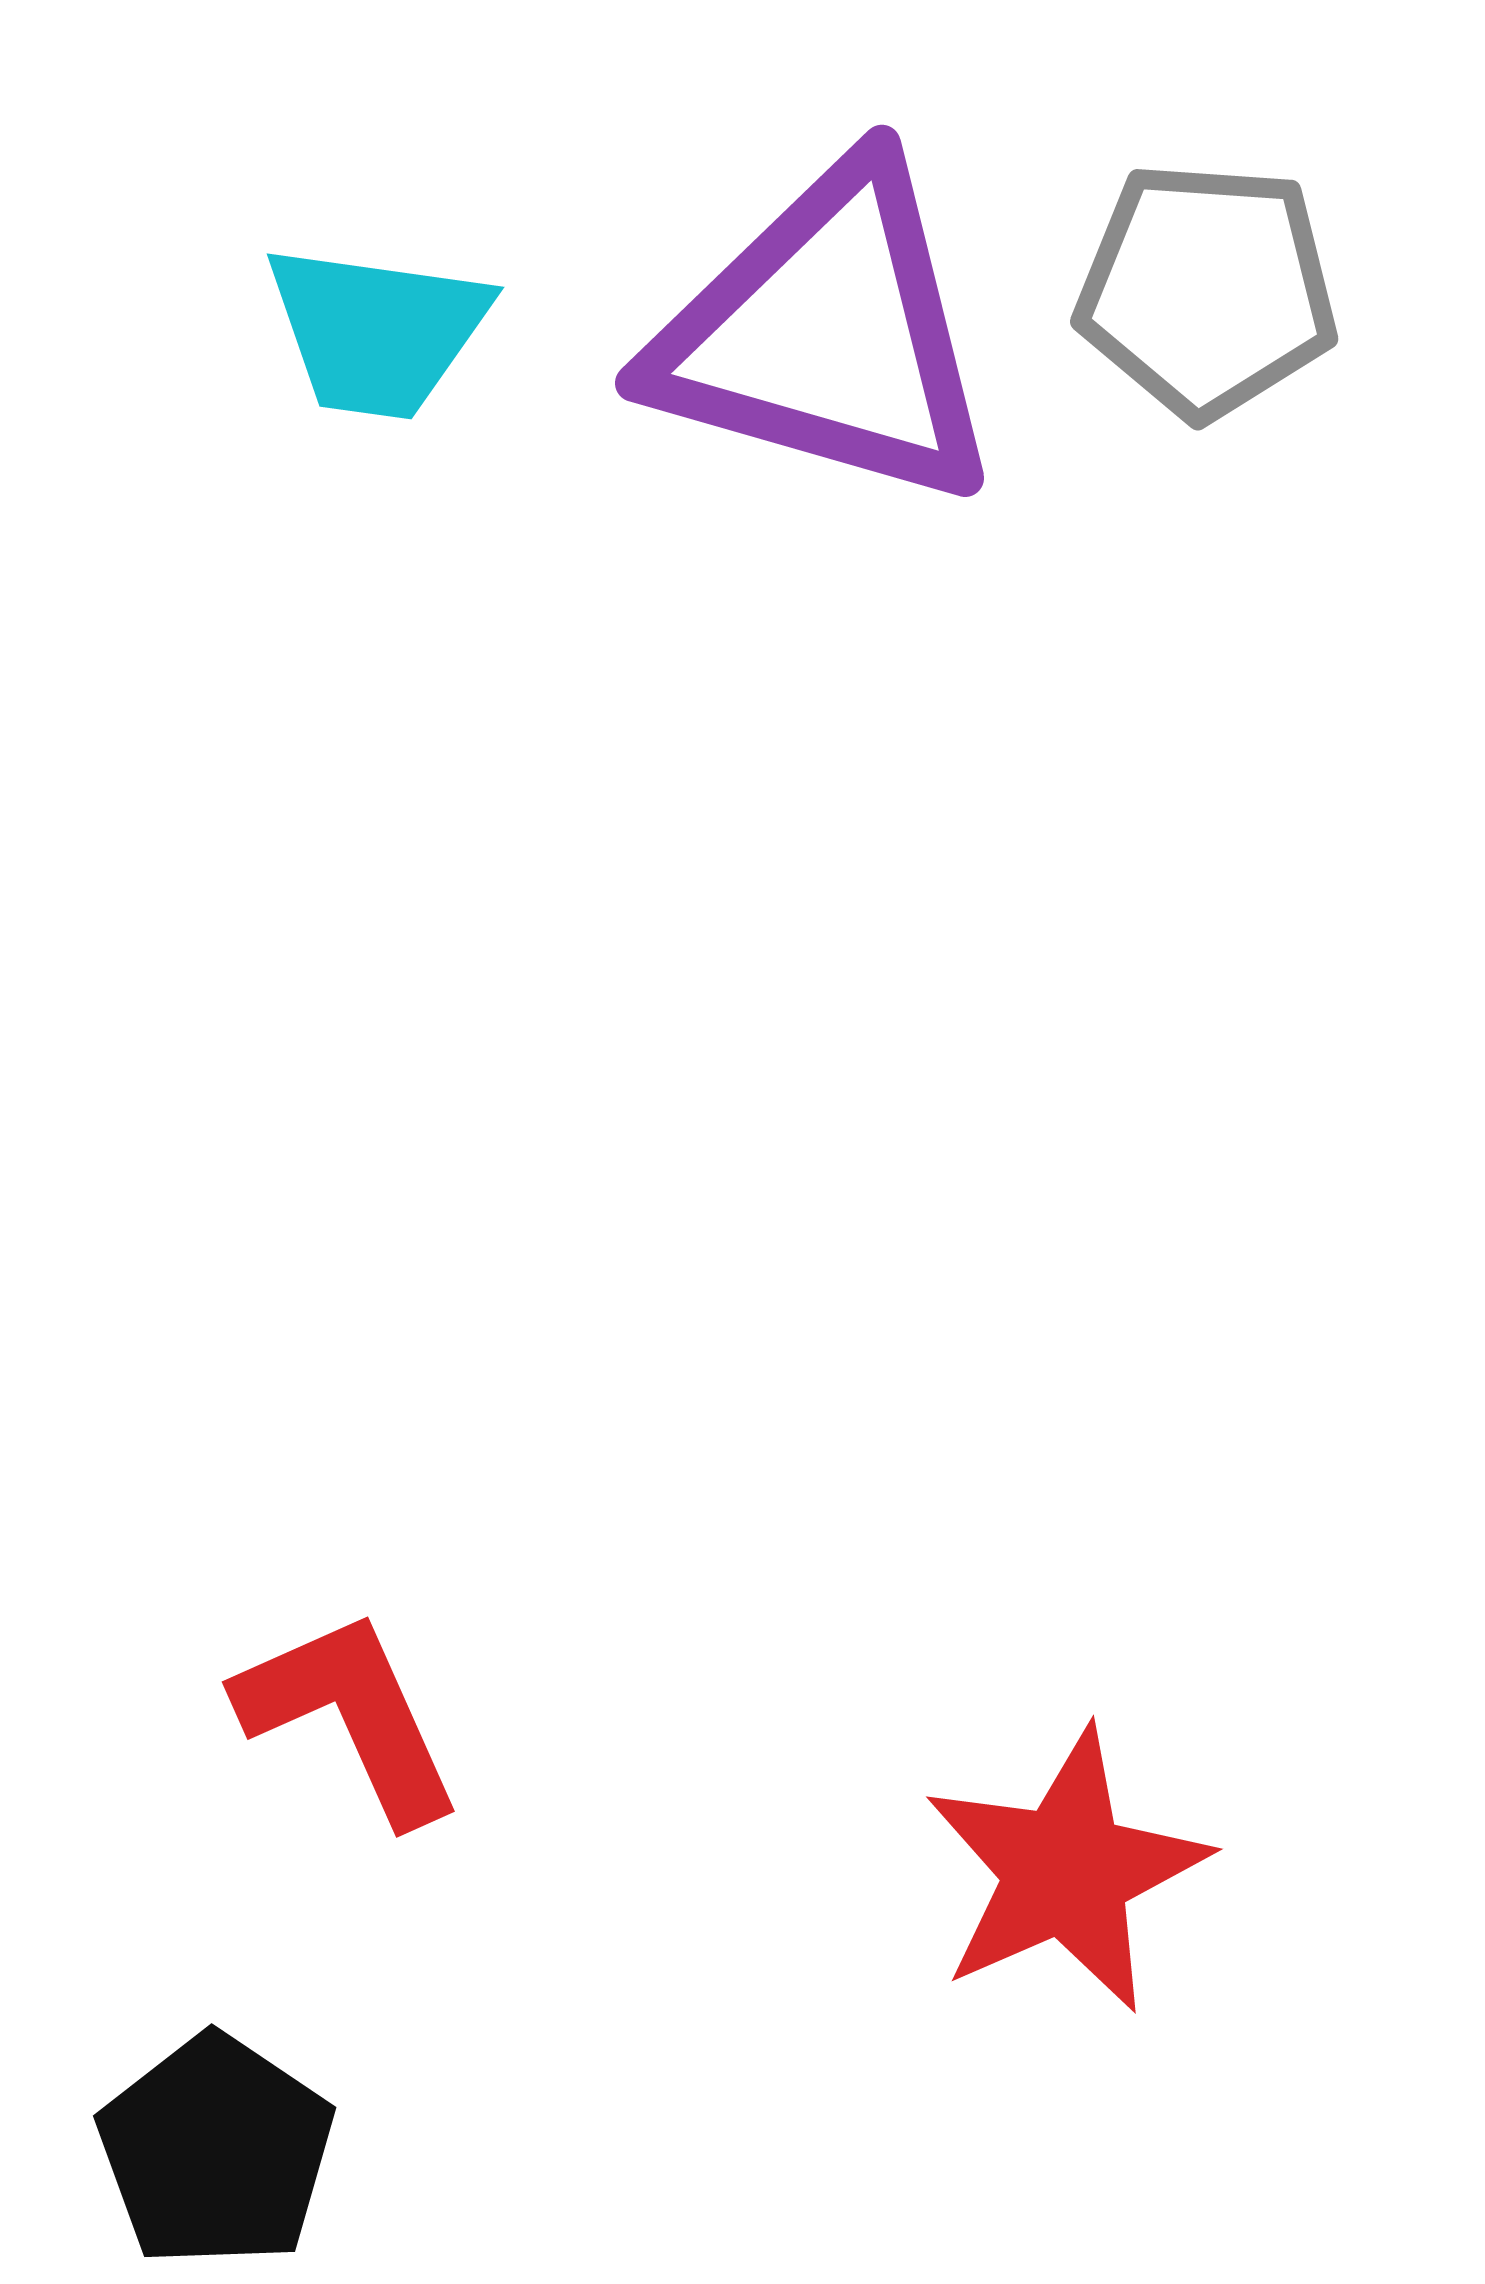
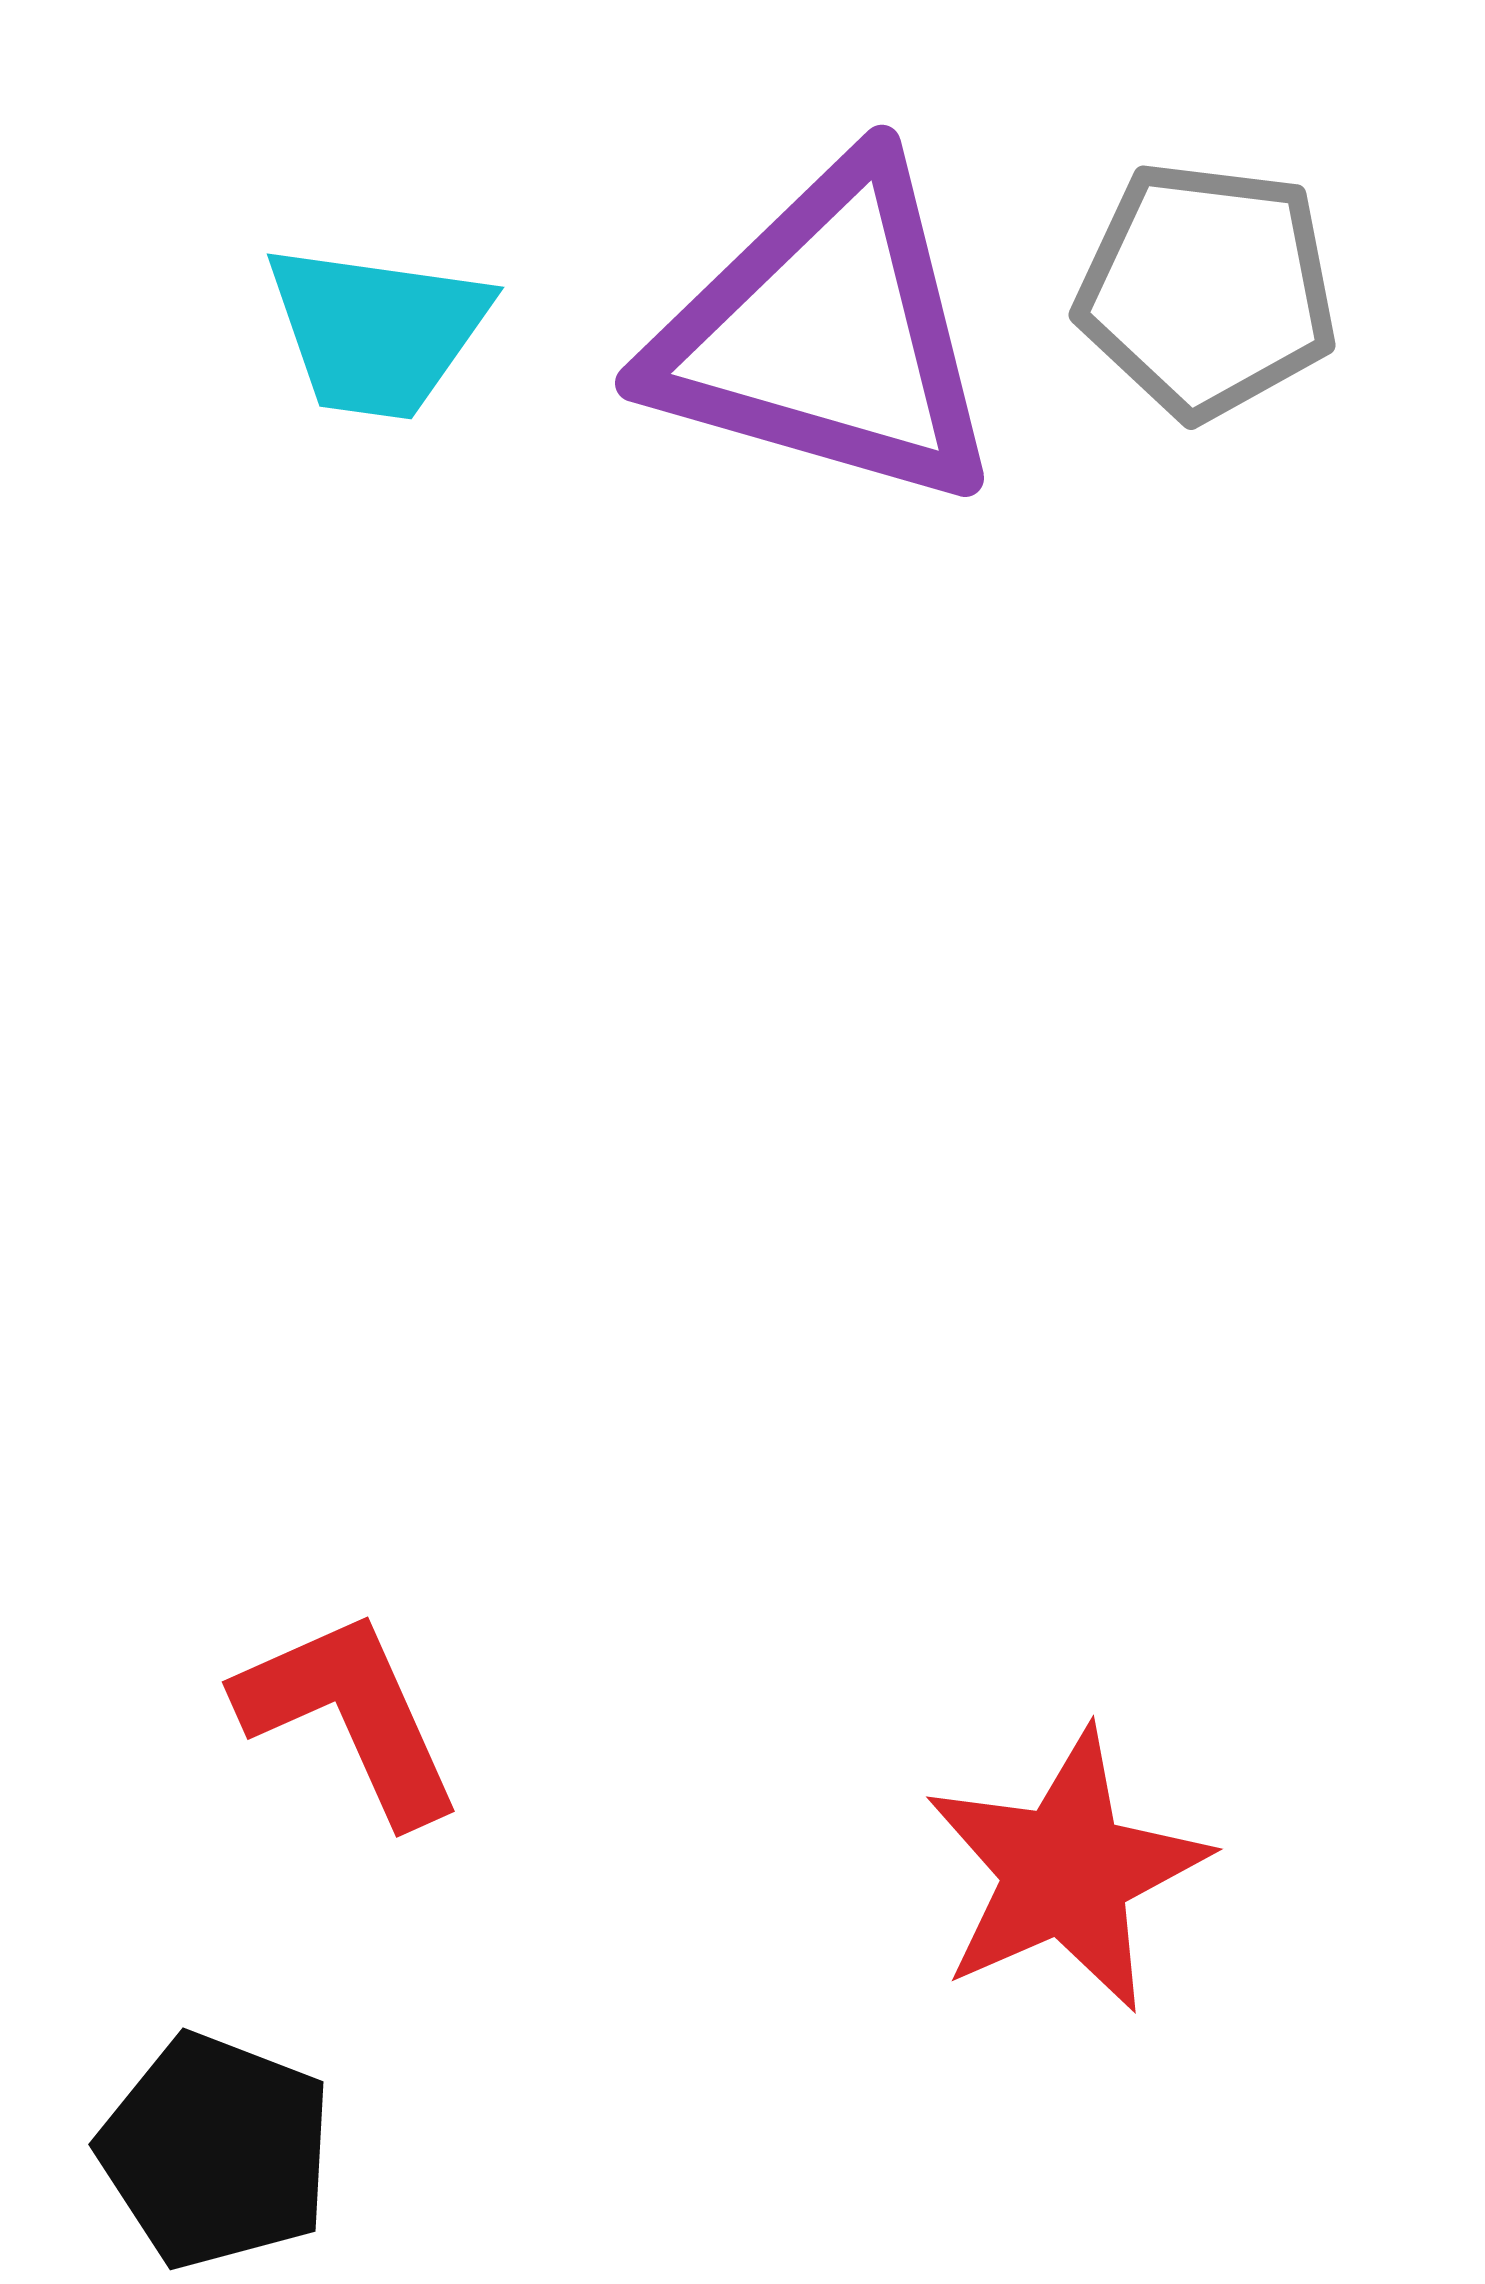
gray pentagon: rotated 3 degrees clockwise
black pentagon: rotated 13 degrees counterclockwise
